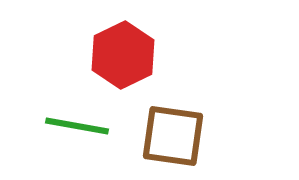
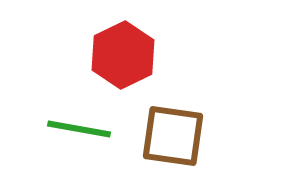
green line: moved 2 px right, 3 px down
